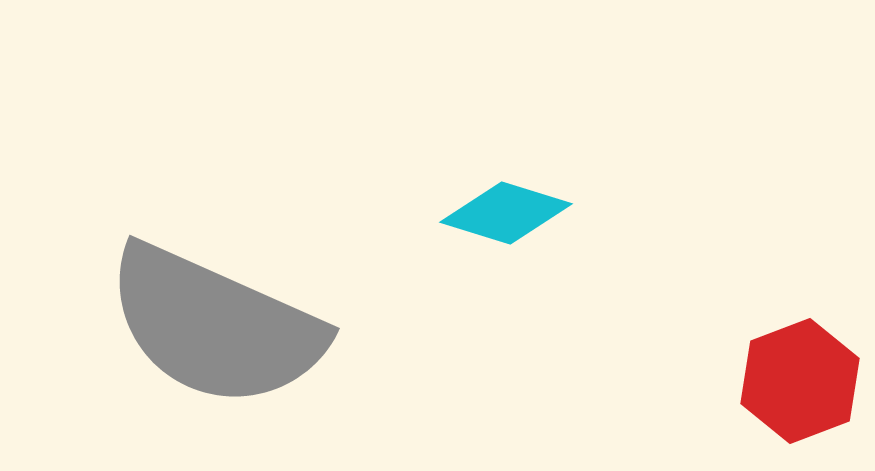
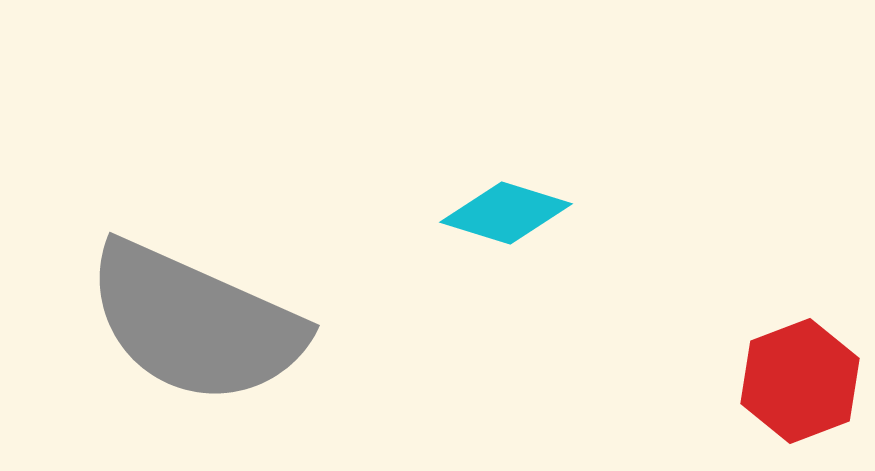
gray semicircle: moved 20 px left, 3 px up
